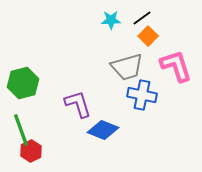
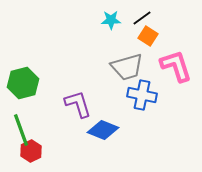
orange square: rotated 12 degrees counterclockwise
